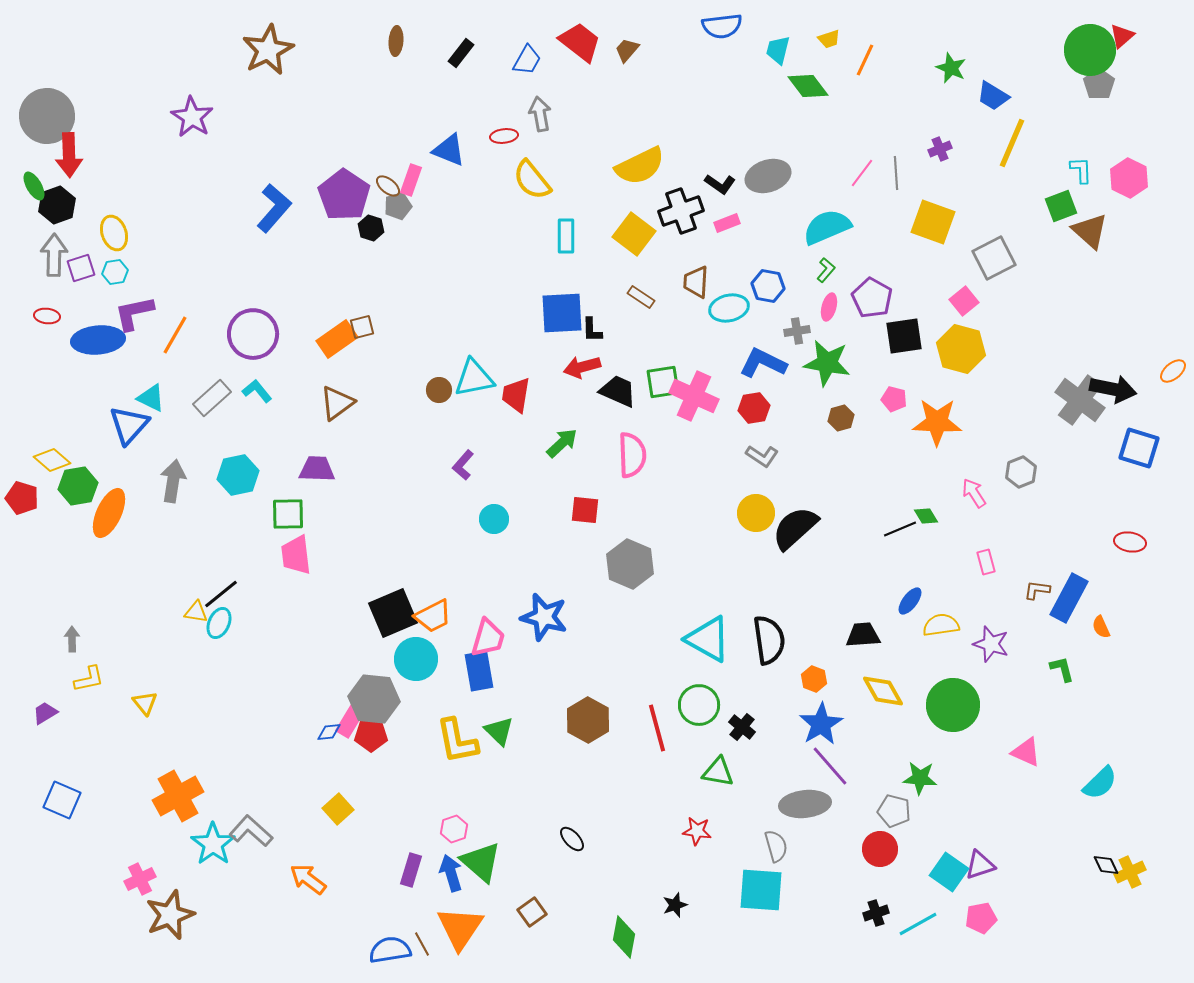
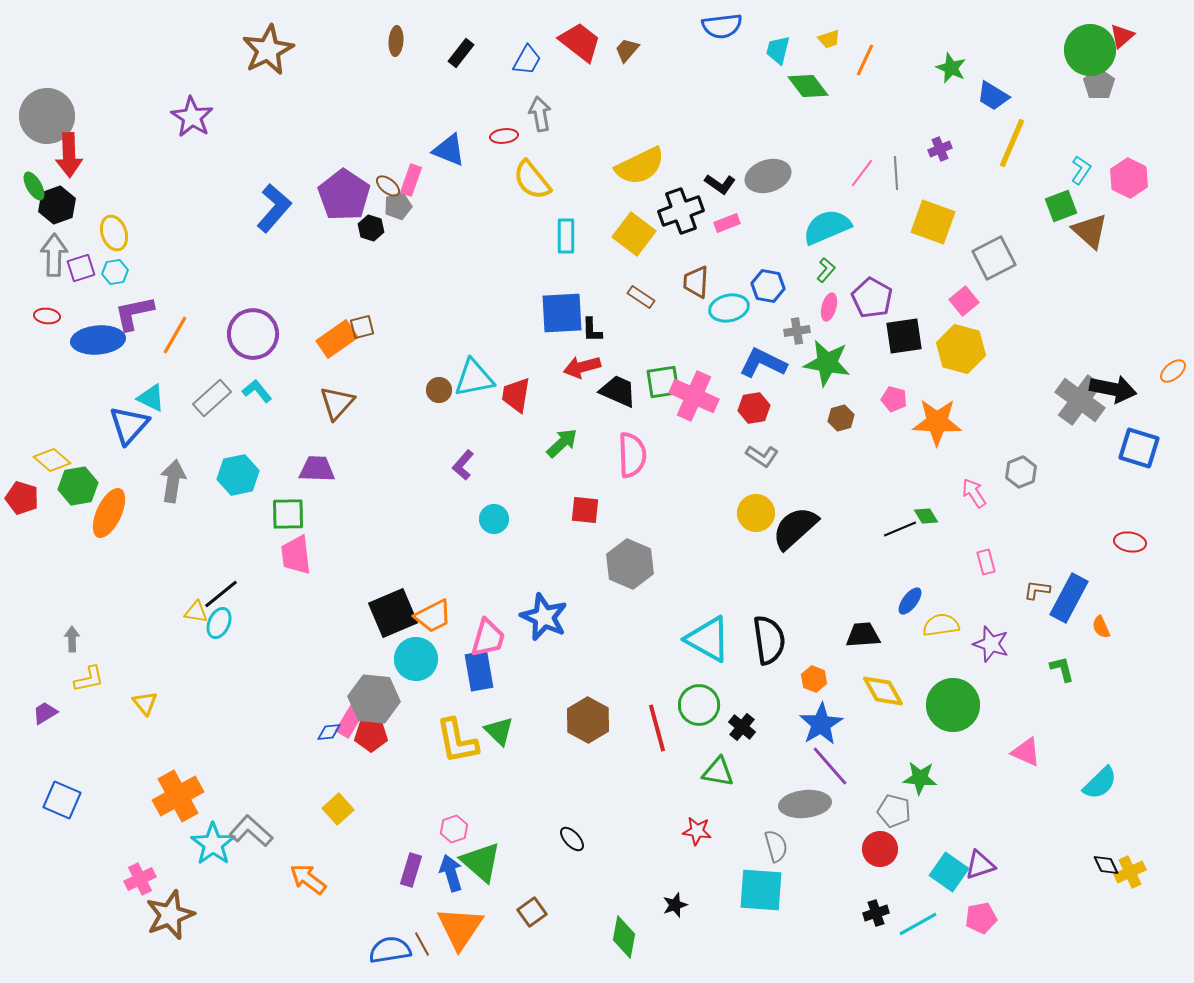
cyan L-shape at (1081, 170): rotated 36 degrees clockwise
brown triangle at (337, 403): rotated 12 degrees counterclockwise
blue star at (544, 617): rotated 9 degrees clockwise
